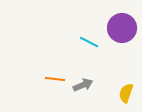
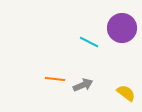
yellow semicircle: rotated 108 degrees clockwise
